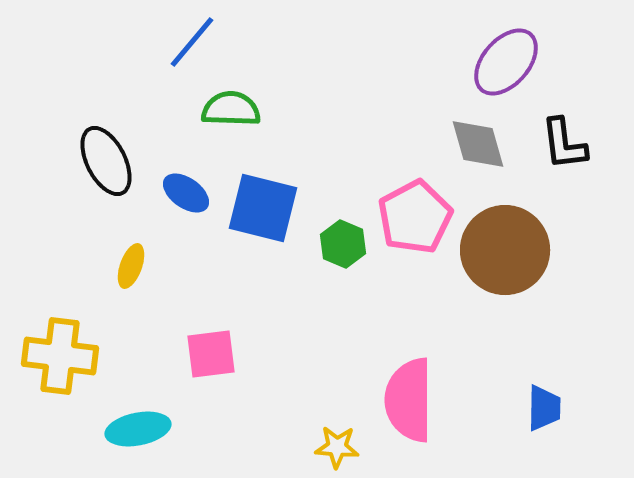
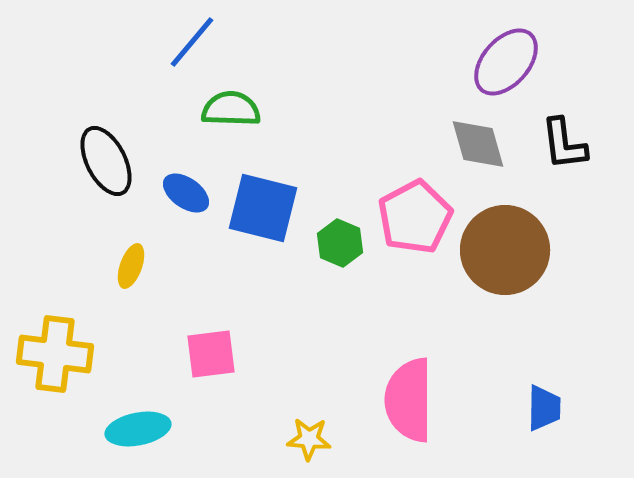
green hexagon: moved 3 px left, 1 px up
yellow cross: moved 5 px left, 2 px up
yellow star: moved 28 px left, 8 px up
